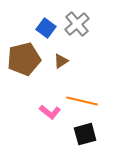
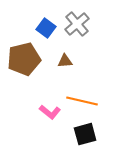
brown triangle: moved 4 px right; rotated 28 degrees clockwise
